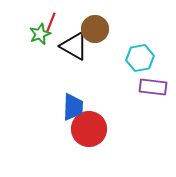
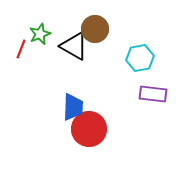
red line: moved 30 px left, 27 px down
purple rectangle: moved 7 px down
